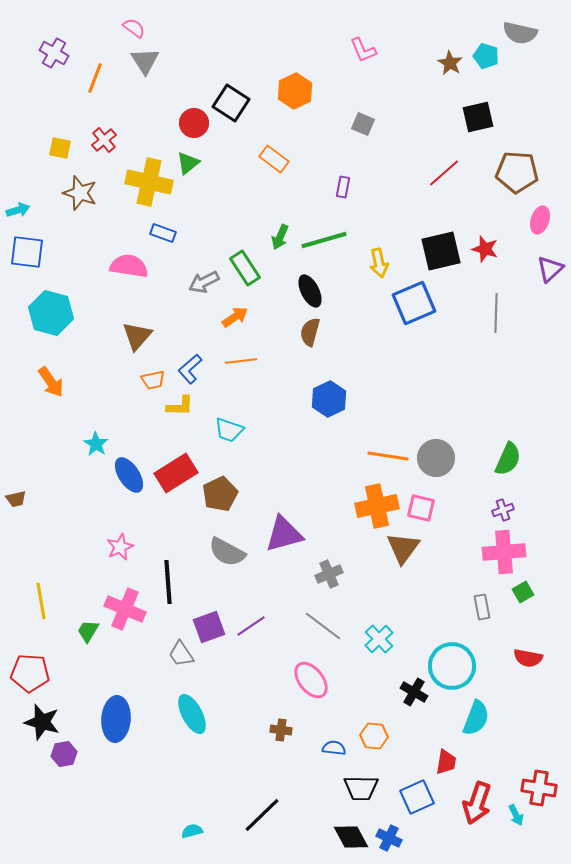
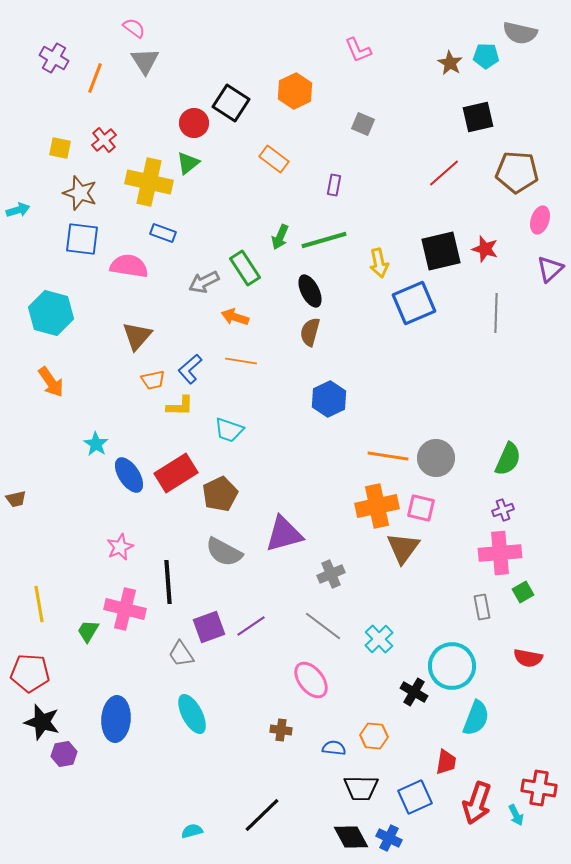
pink L-shape at (363, 50): moved 5 px left
purple cross at (54, 53): moved 5 px down
cyan pentagon at (486, 56): rotated 15 degrees counterclockwise
purple rectangle at (343, 187): moved 9 px left, 2 px up
blue square at (27, 252): moved 55 px right, 13 px up
orange arrow at (235, 317): rotated 128 degrees counterclockwise
orange line at (241, 361): rotated 16 degrees clockwise
gray semicircle at (227, 552): moved 3 px left
pink cross at (504, 552): moved 4 px left, 1 px down
gray cross at (329, 574): moved 2 px right
yellow line at (41, 601): moved 2 px left, 3 px down
pink cross at (125, 609): rotated 9 degrees counterclockwise
blue square at (417, 797): moved 2 px left
